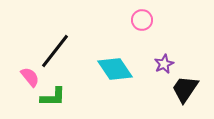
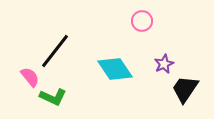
pink circle: moved 1 px down
green L-shape: rotated 24 degrees clockwise
